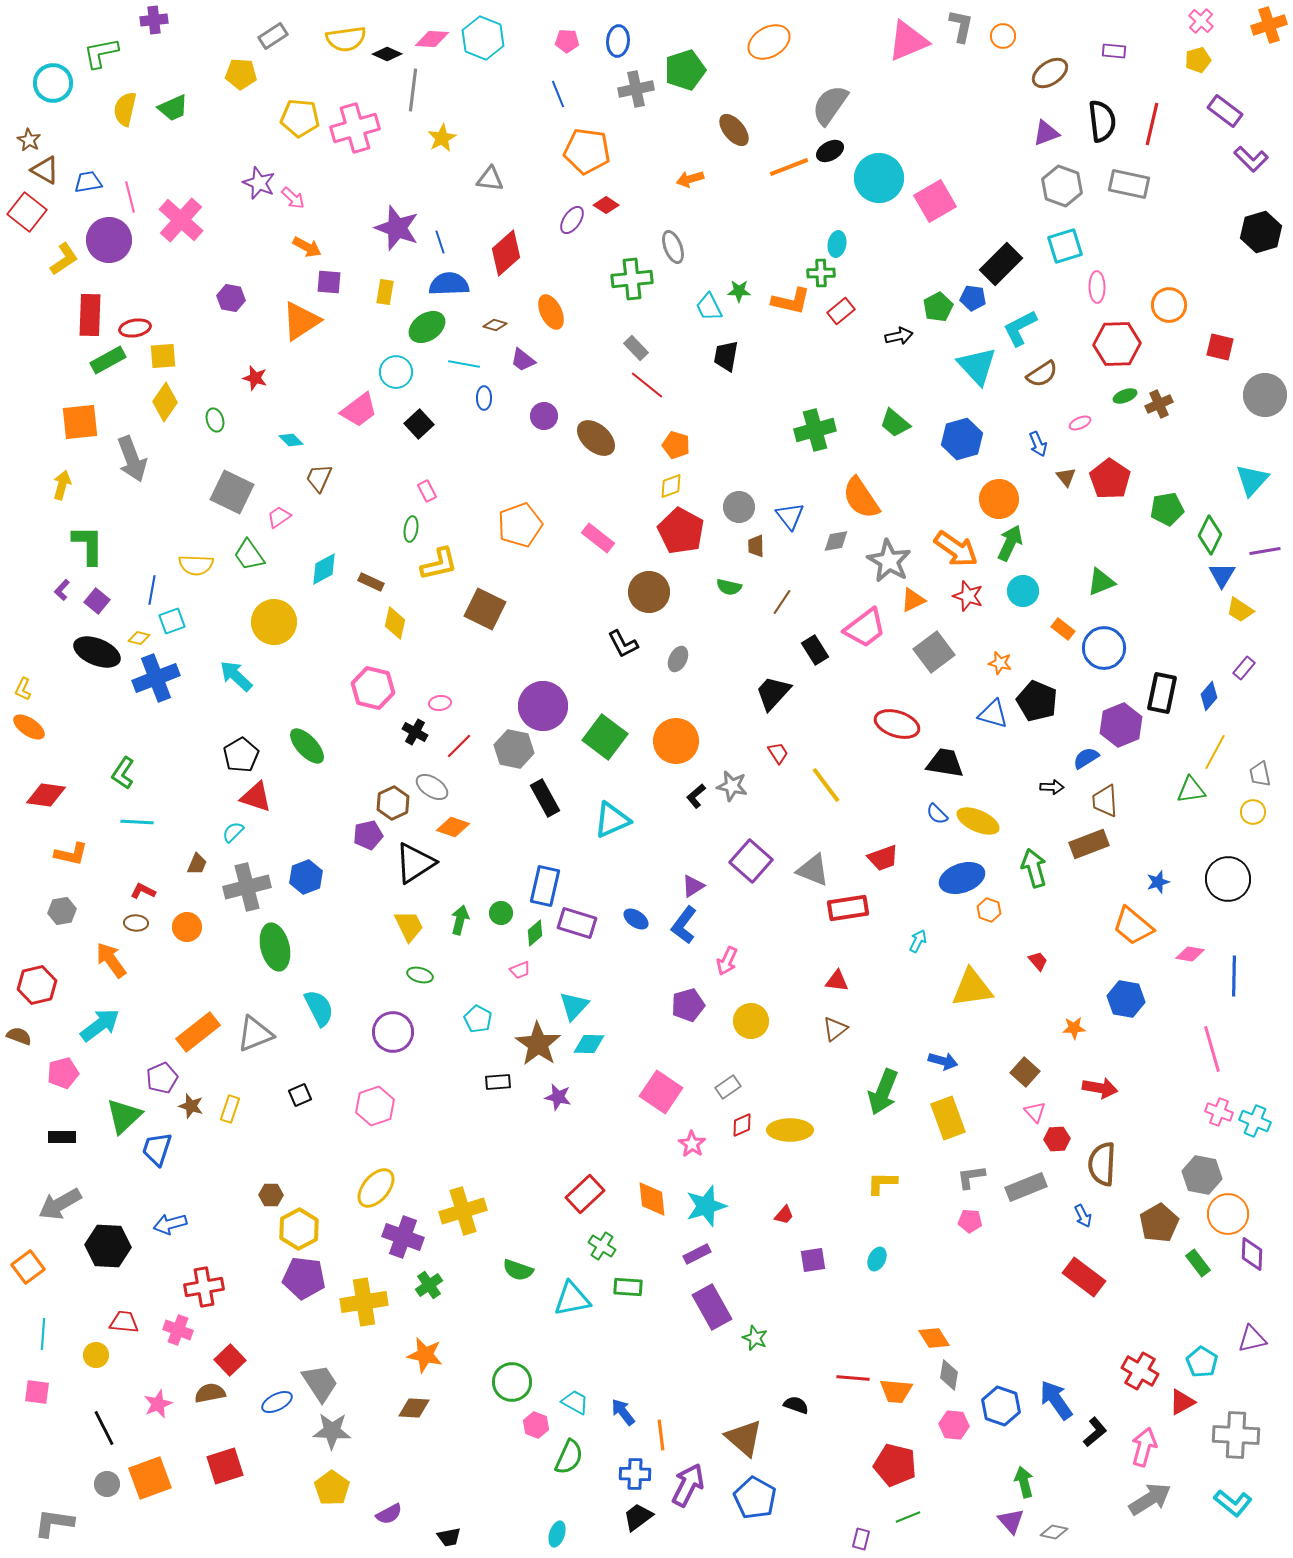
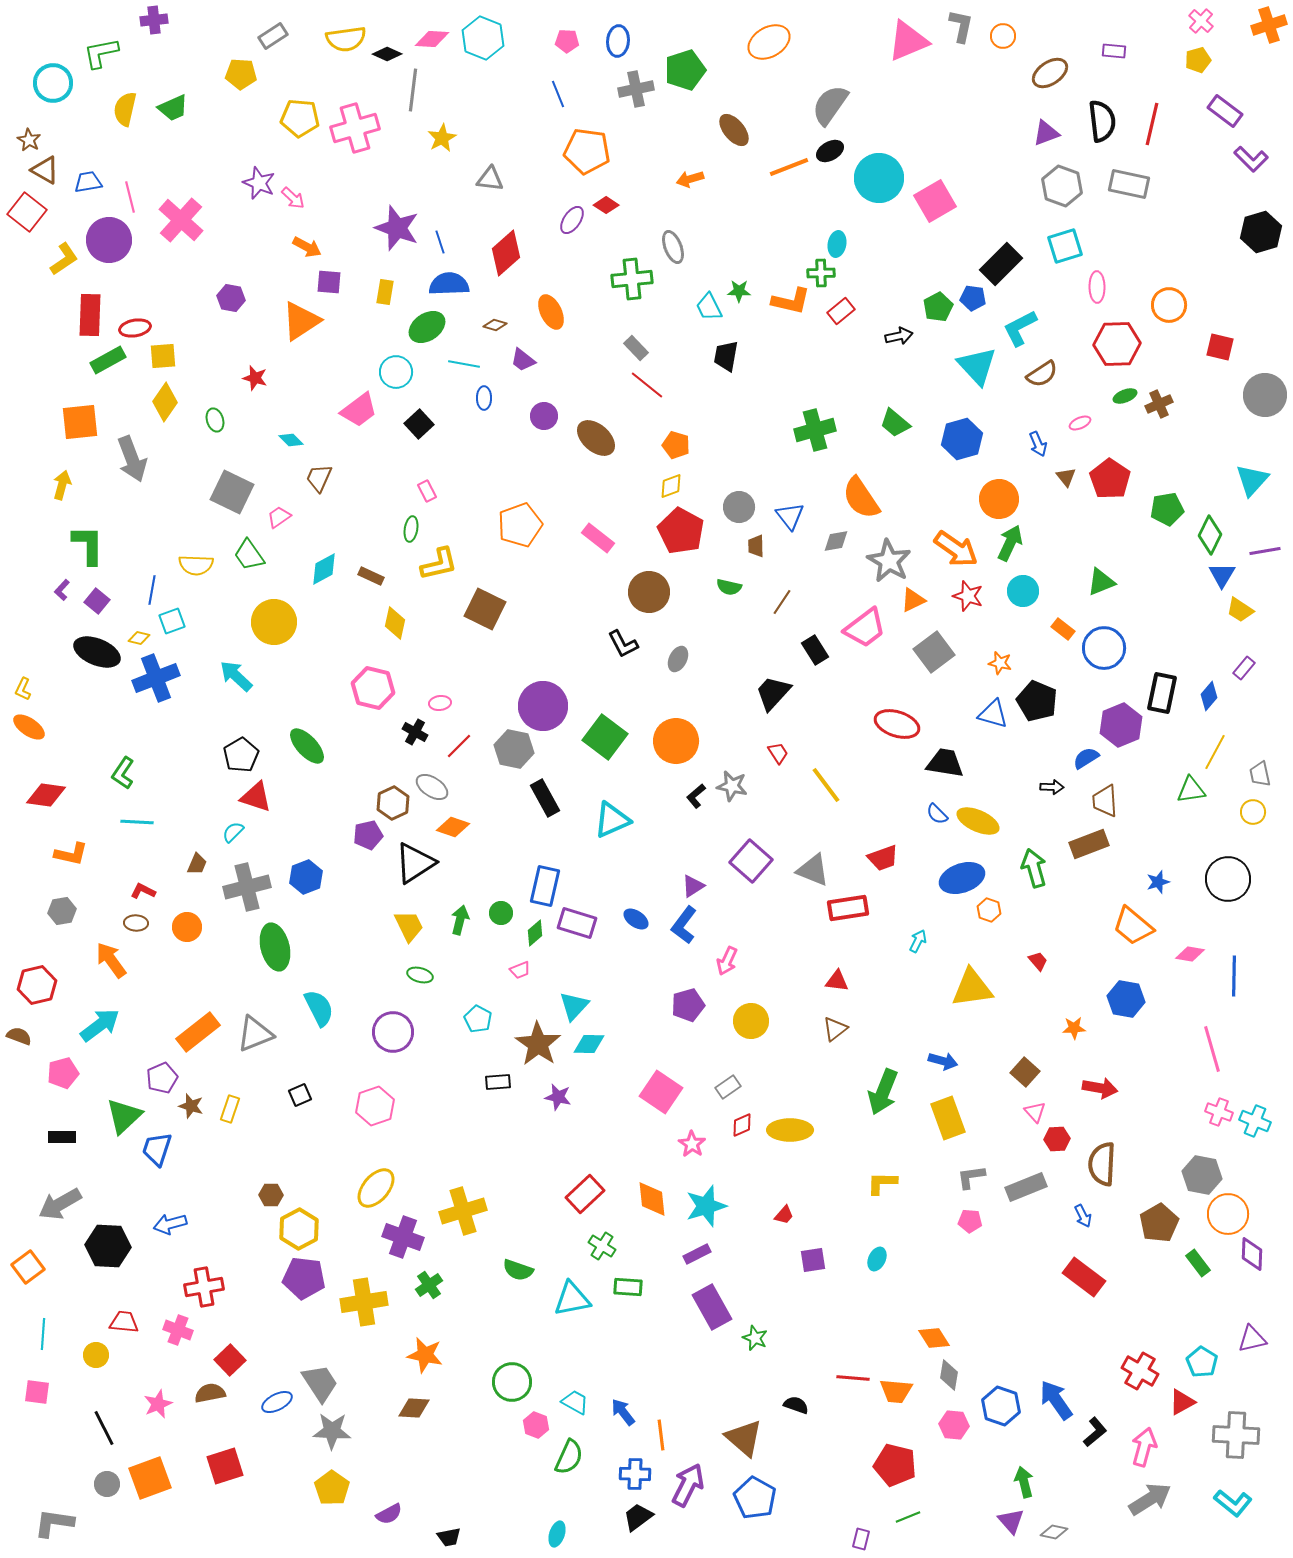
brown rectangle at (371, 582): moved 6 px up
